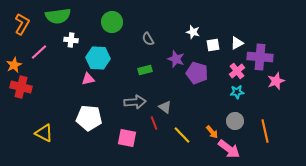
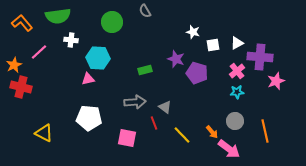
orange L-shape: moved 1 px up; rotated 70 degrees counterclockwise
gray semicircle: moved 3 px left, 28 px up
